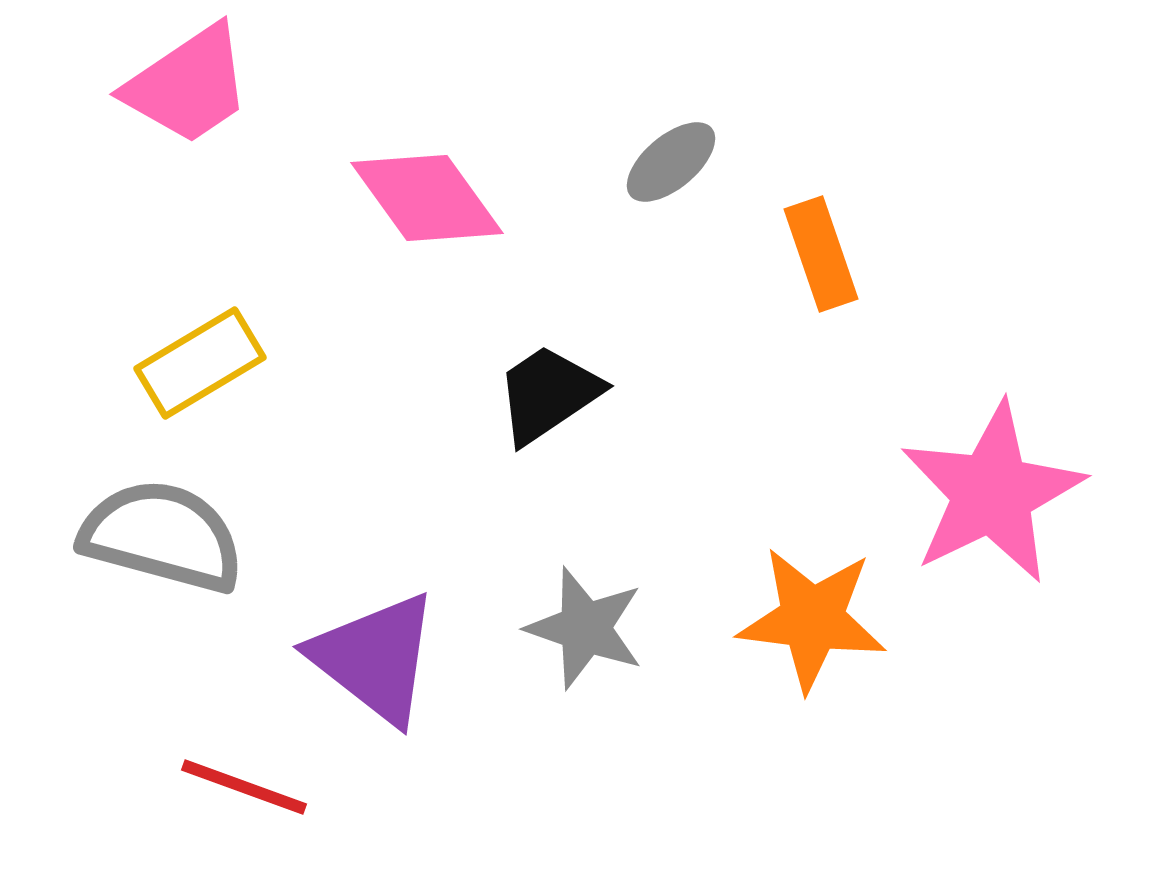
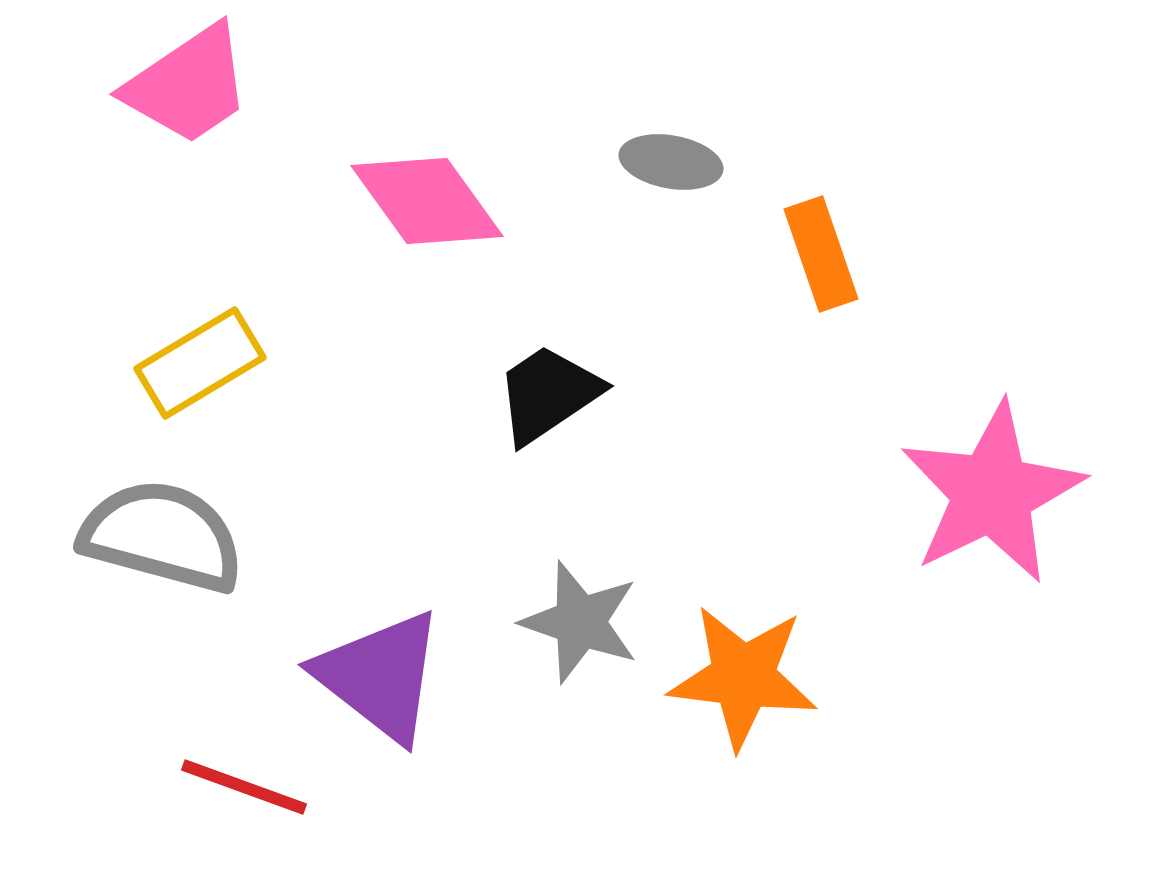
gray ellipse: rotated 50 degrees clockwise
pink diamond: moved 3 px down
orange star: moved 69 px left, 58 px down
gray star: moved 5 px left, 6 px up
purple triangle: moved 5 px right, 18 px down
